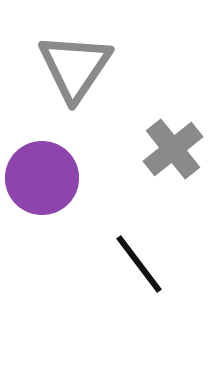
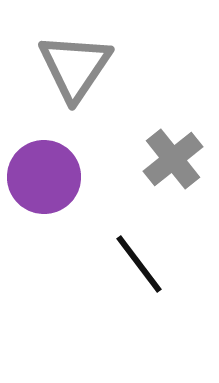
gray cross: moved 10 px down
purple circle: moved 2 px right, 1 px up
